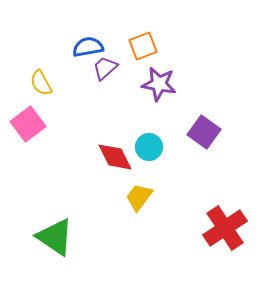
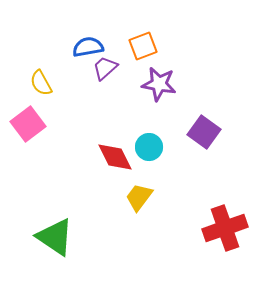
red cross: rotated 15 degrees clockwise
